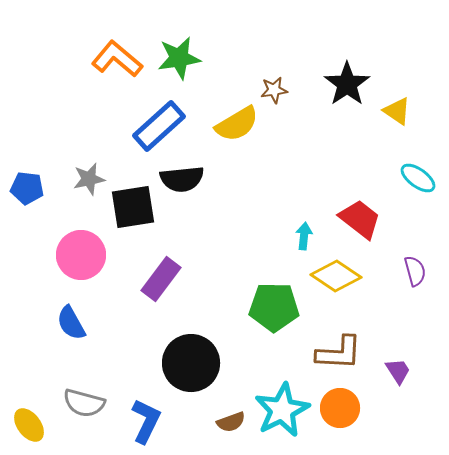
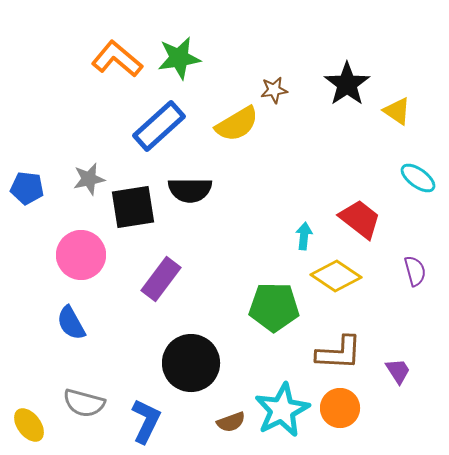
black semicircle: moved 8 px right, 11 px down; rotated 6 degrees clockwise
